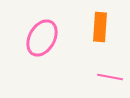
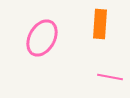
orange rectangle: moved 3 px up
